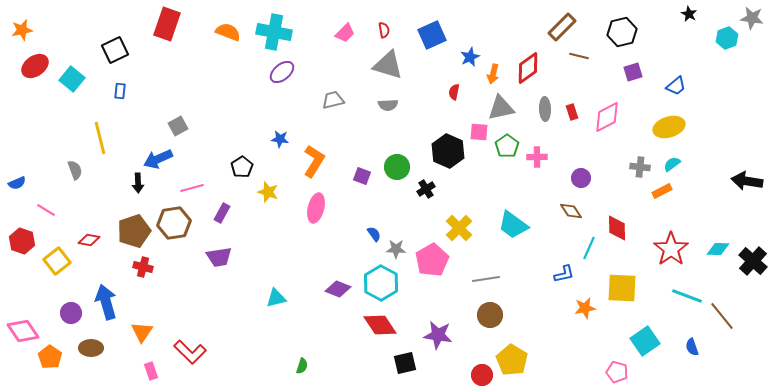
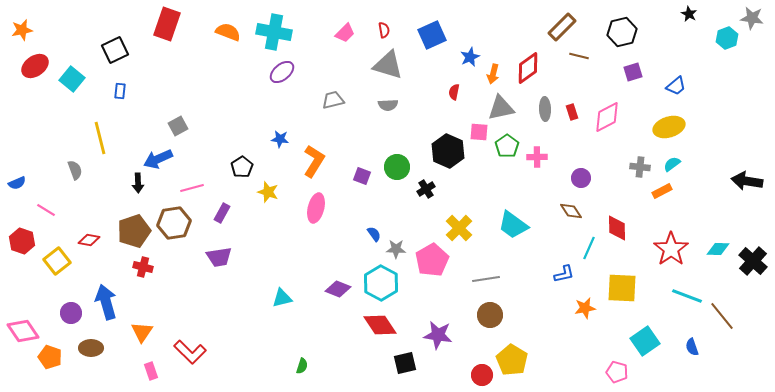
cyan triangle at (276, 298): moved 6 px right
orange pentagon at (50, 357): rotated 15 degrees counterclockwise
